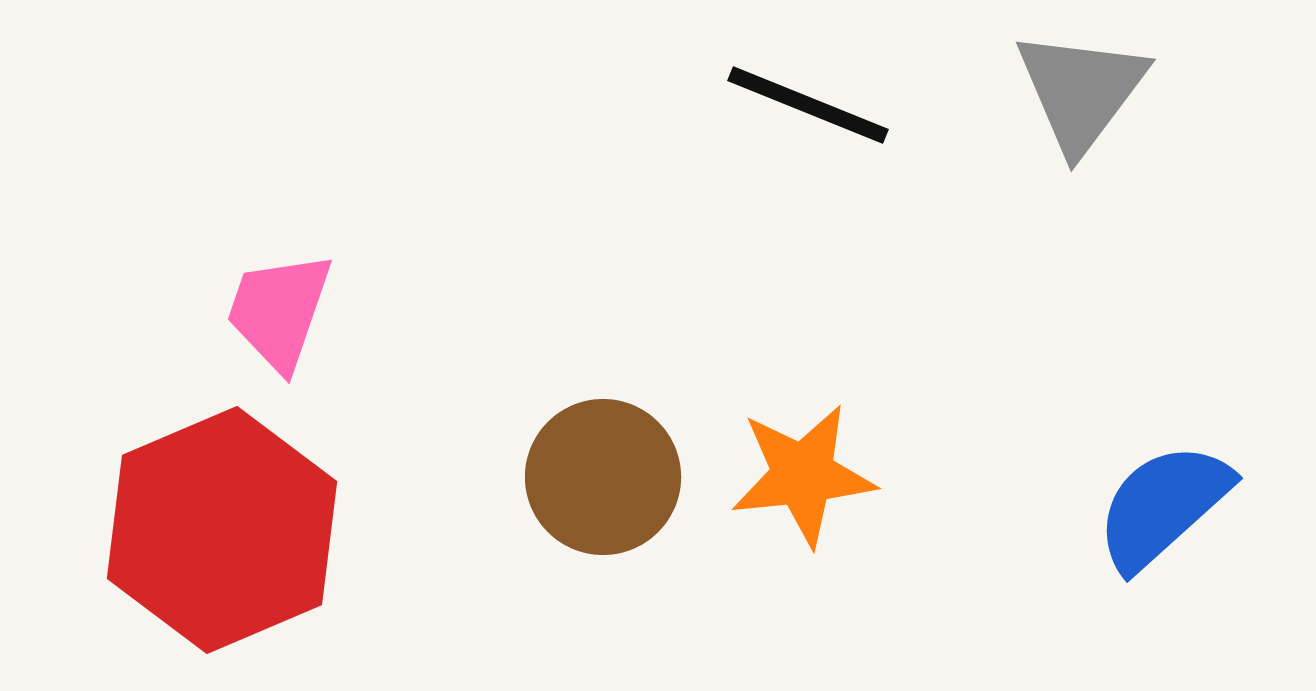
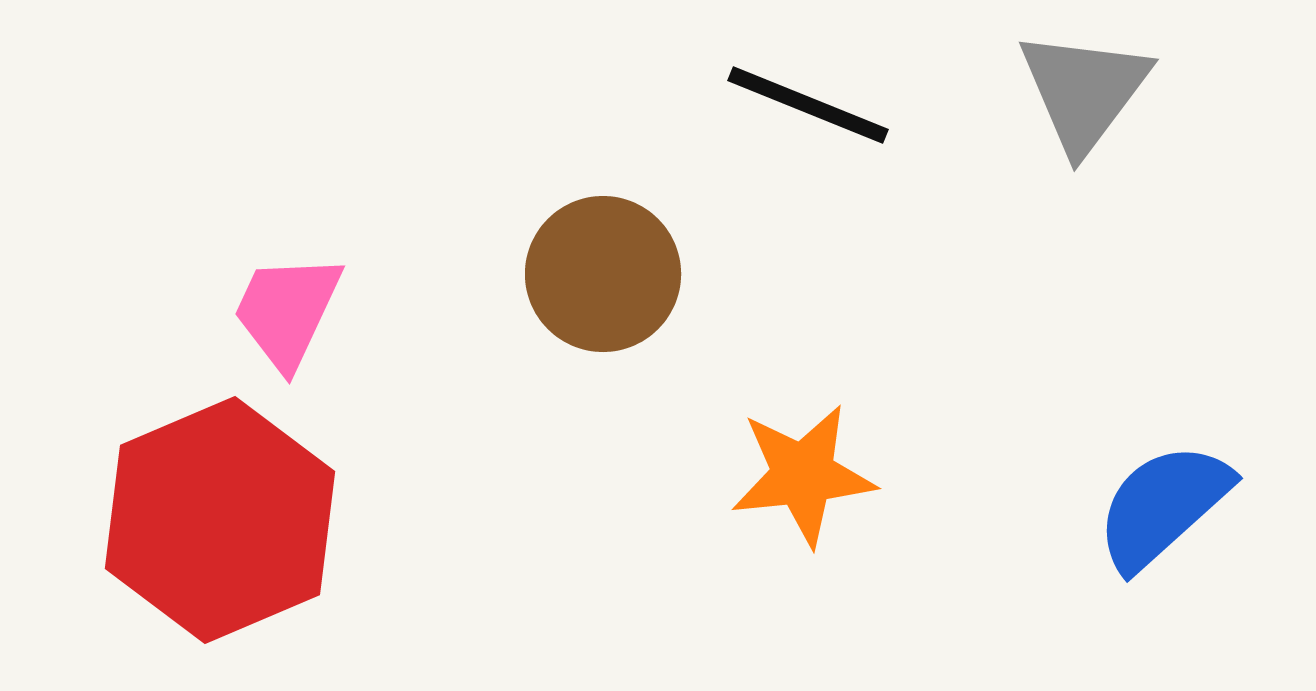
gray triangle: moved 3 px right
pink trapezoid: moved 8 px right; rotated 6 degrees clockwise
brown circle: moved 203 px up
red hexagon: moved 2 px left, 10 px up
